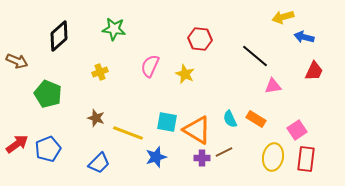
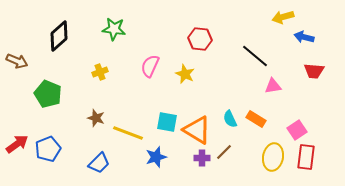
red trapezoid: rotated 70 degrees clockwise
brown line: rotated 18 degrees counterclockwise
red rectangle: moved 2 px up
